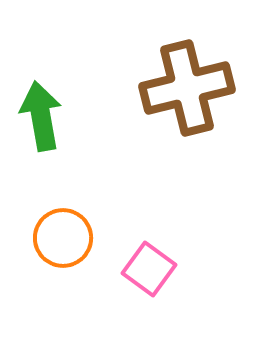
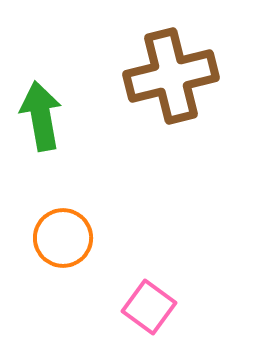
brown cross: moved 16 px left, 12 px up
pink square: moved 38 px down
